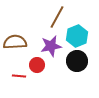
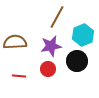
cyan hexagon: moved 6 px right, 1 px up
red circle: moved 11 px right, 4 px down
